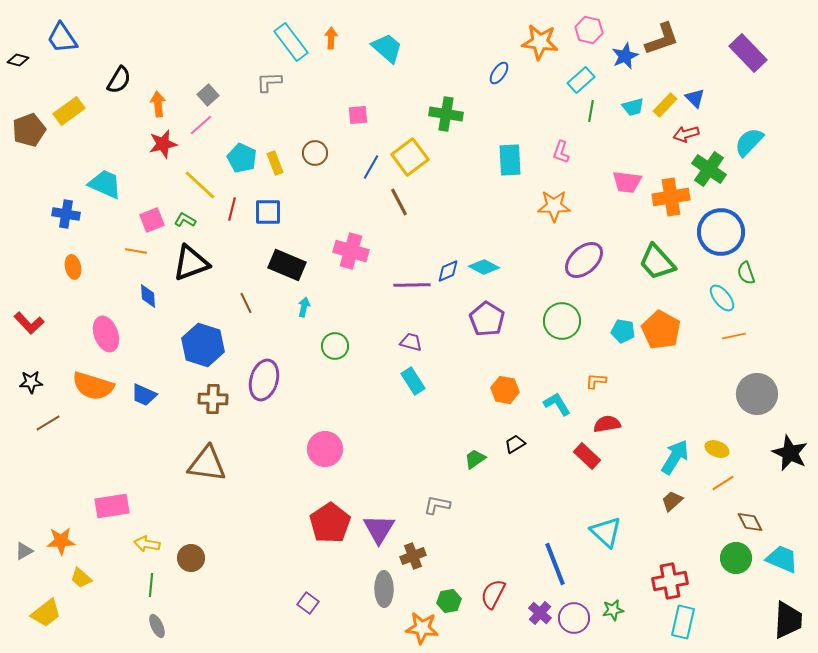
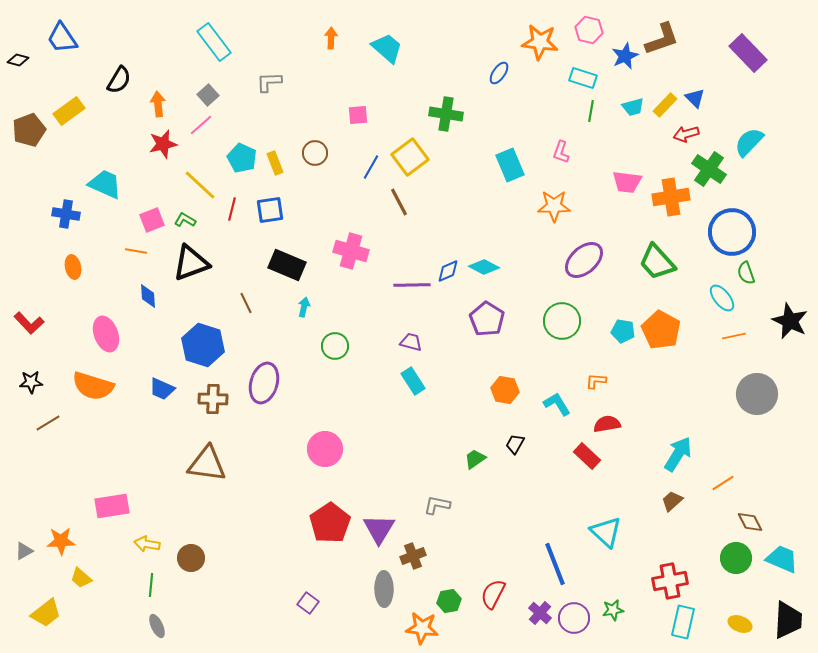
cyan rectangle at (291, 42): moved 77 px left
cyan rectangle at (581, 80): moved 2 px right, 2 px up; rotated 60 degrees clockwise
cyan rectangle at (510, 160): moved 5 px down; rotated 20 degrees counterclockwise
blue square at (268, 212): moved 2 px right, 2 px up; rotated 8 degrees counterclockwise
blue circle at (721, 232): moved 11 px right
purple ellipse at (264, 380): moved 3 px down
blue trapezoid at (144, 395): moved 18 px right, 6 px up
black trapezoid at (515, 444): rotated 30 degrees counterclockwise
yellow ellipse at (717, 449): moved 23 px right, 175 px down
black star at (790, 453): moved 132 px up
cyan arrow at (675, 457): moved 3 px right, 3 px up
